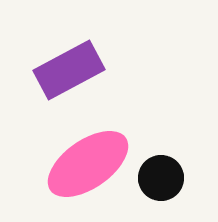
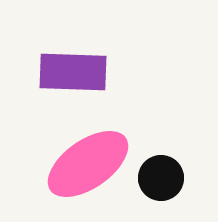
purple rectangle: moved 4 px right, 2 px down; rotated 30 degrees clockwise
